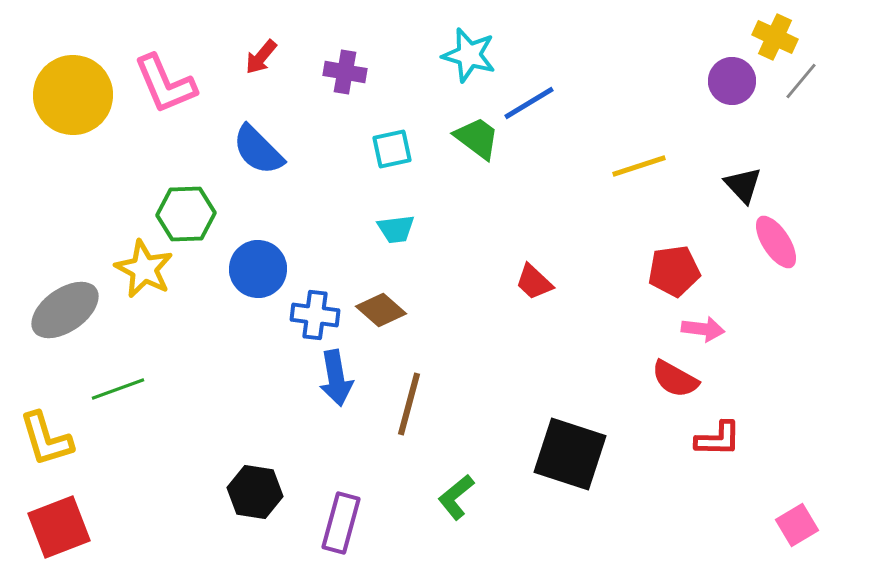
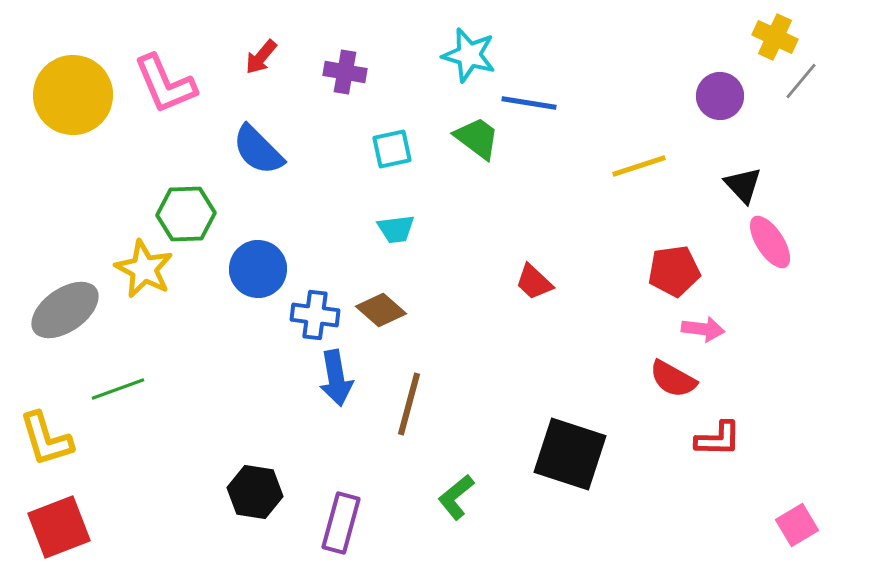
purple circle: moved 12 px left, 15 px down
blue line: rotated 40 degrees clockwise
pink ellipse: moved 6 px left
red semicircle: moved 2 px left
